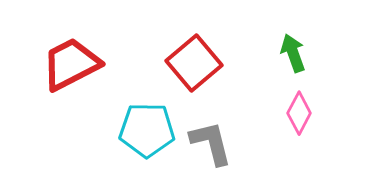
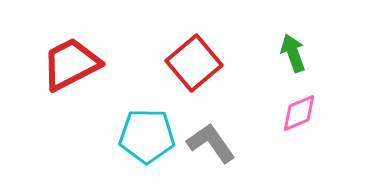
pink diamond: rotated 39 degrees clockwise
cyan pentagon: moved 6 px down
gray L-shape: rotated 21 degrees counterclockwise
